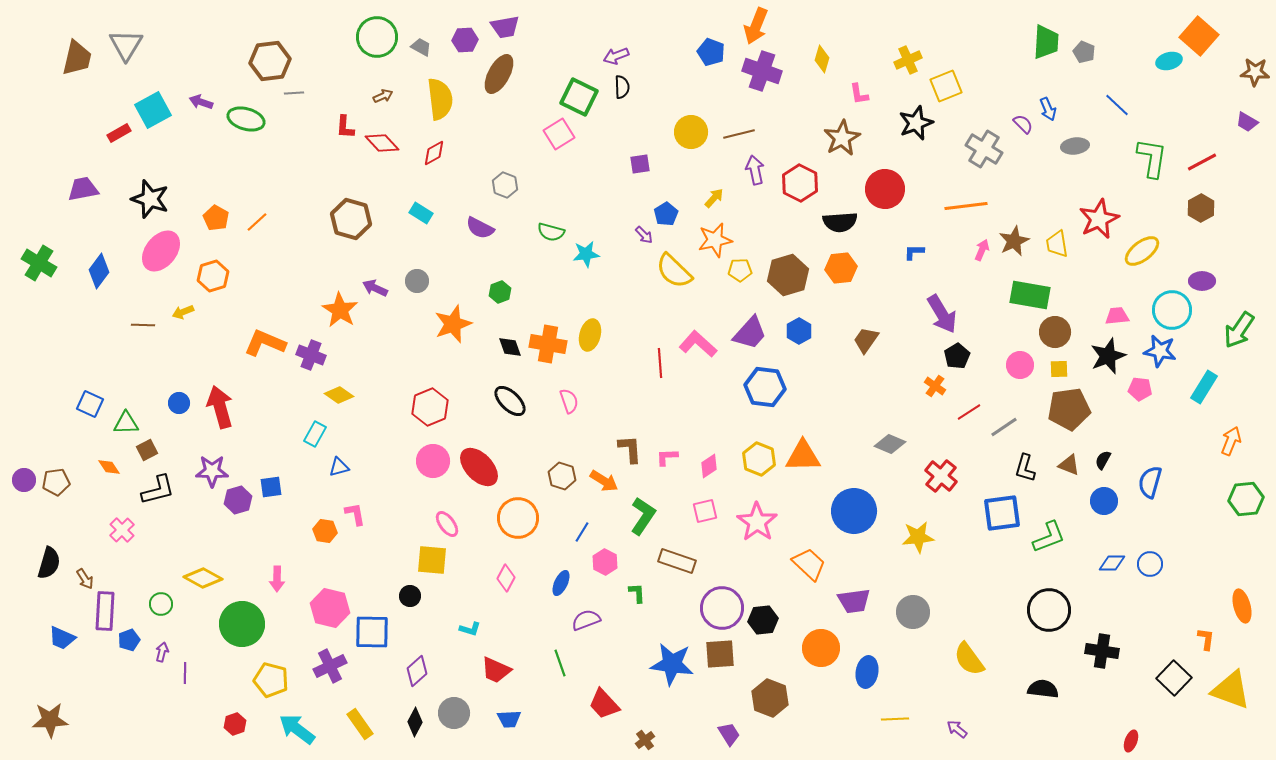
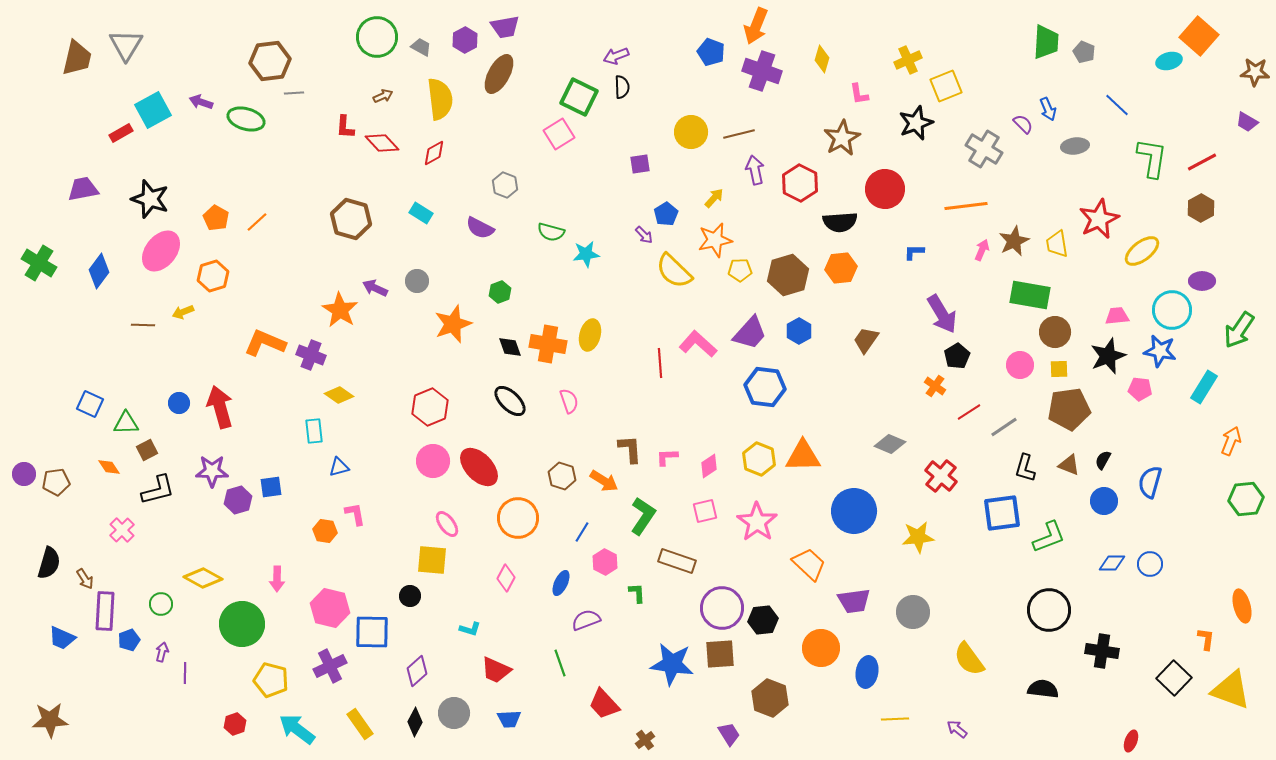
purple hexagon at (465, 40): rotated 25 degrees counterclockwise
red rectangle at (119, 133): moved 2 px right
cyan rectangle at (315, 434): moved 1 px left, 3 px up; rotated 35 degrees counterclockwise
purple circle at (24, 480): moved 6 px up
